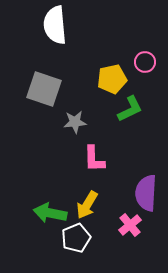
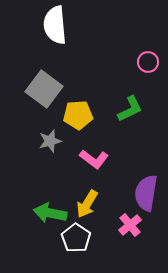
pink circle: moved 3 px right
yellow pentagon: moved 34 px left, 36 px down; rotated 8 degrees clockwise
gray square: rotated 18 degrees clockwise
gray star: moved 25 px left, 19 px down; rotated 10 degrees counterclockwise
pink L-shape: rotated 52 degrees counterclockwise
purple semicircle: rotated 6 degrees clockwise
yellow arrow: moved 1 px up
white pentagon: rotated 16 degrees counterclockwise
